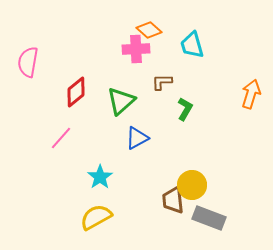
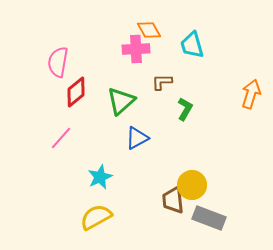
orange diamond: rotated 20 degrees clockwise
pink semicircle: moved 30 px right
cyan star: rotated 10 degrees clockwise
